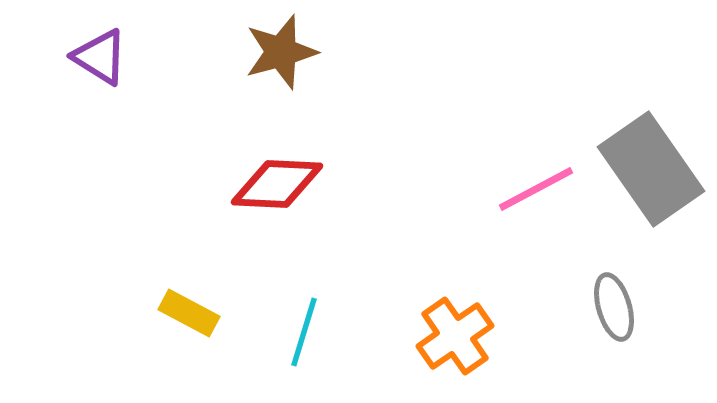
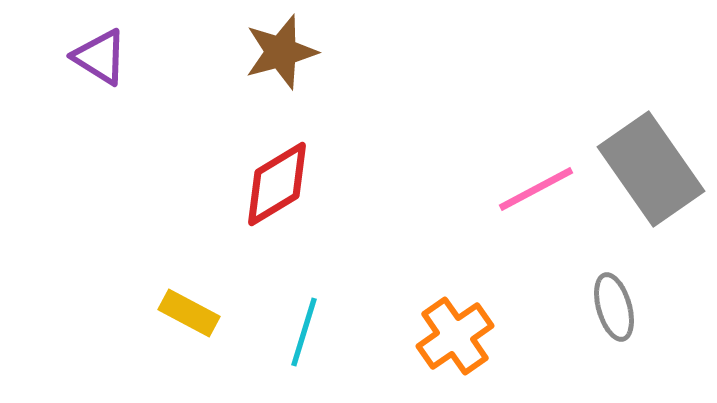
red diamond: rotated 34 degrees counterclockwise
